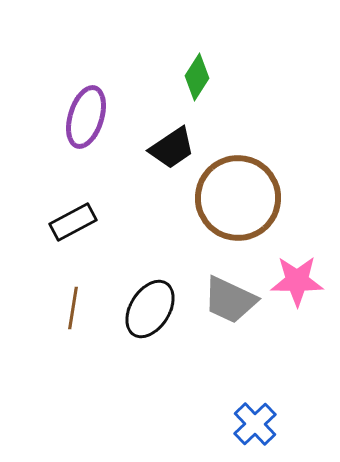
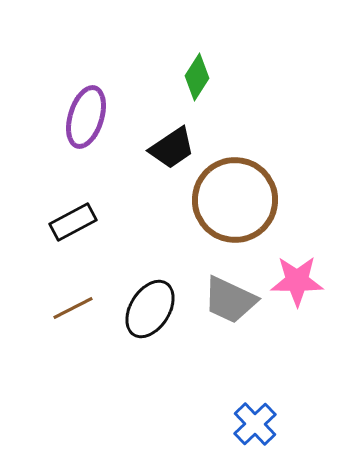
brown circle: moved 3 px left, 2 px down
brown line: rotated 54 degrees clockwise
